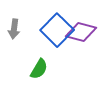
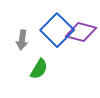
gray arrow: moved 8 px right, 11 px down
